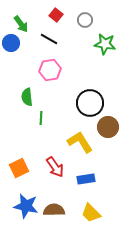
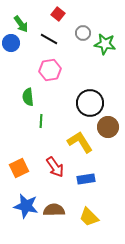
red square: moved 2 px right, 1 px up
gray circle: moved 2 px left, 13 px down
green semicircle: moved 1 px right
green line: moved 3 px down
yellow trapezoid: moved 2 px left, 4 px down
